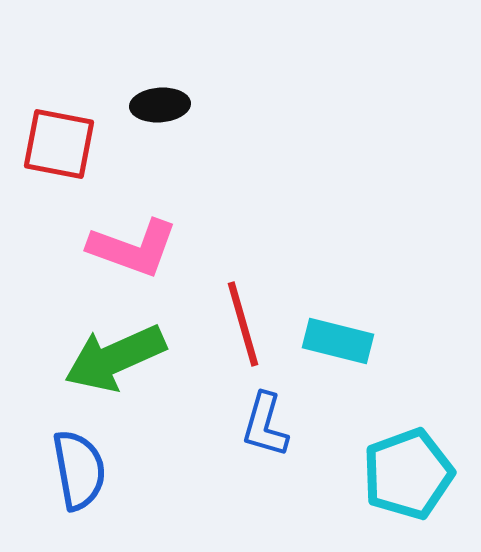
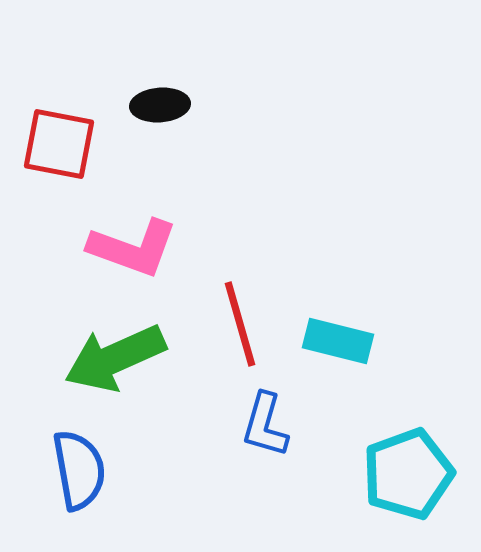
red line: moved 3 px left
